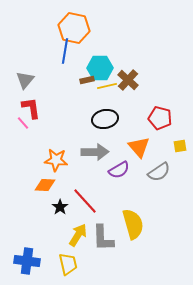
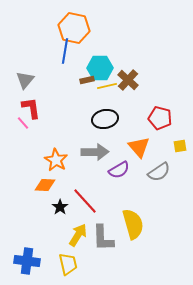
orange star: rotated 25 degrees clockwise
